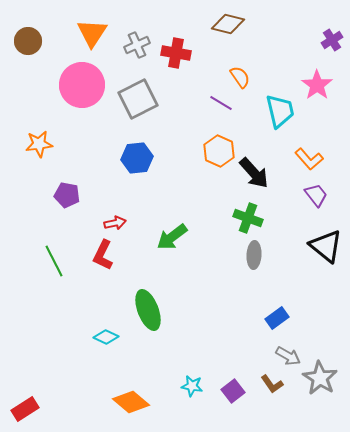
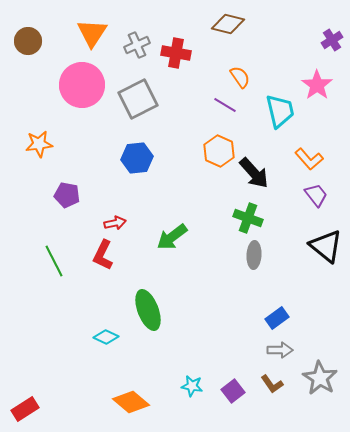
purple line: moved 4 px right, 2 px down
gray arrow: moved 8 px left, 6 px up; rotated 30 degrees counterclockwise
